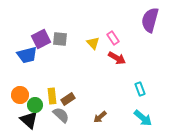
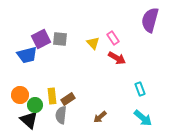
gray semicircle: rotated 126 degrees counterclockwise
